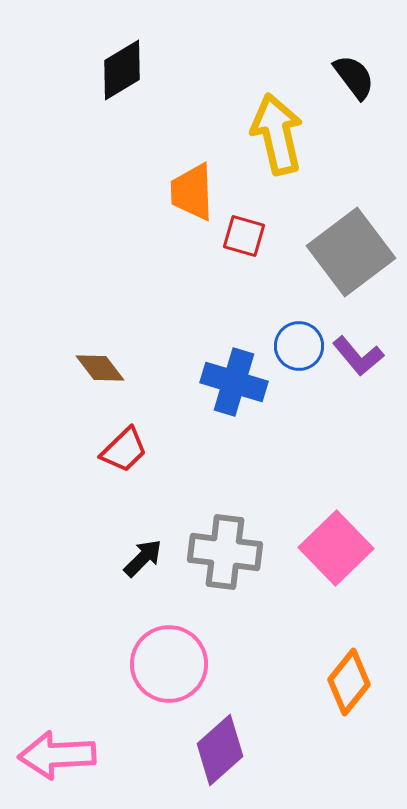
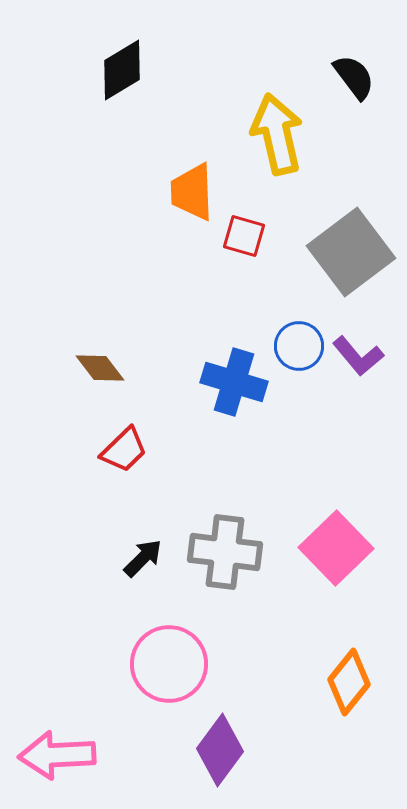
purple diamond: rotated 12 degrees counterclockwise
